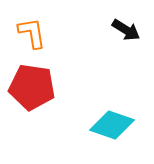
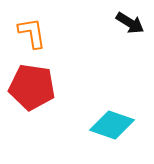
black arrow: moved 4 px right, 7 px up
